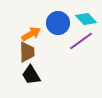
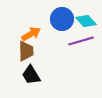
cyan diamond: moved 2 px down
blue circle: moved 4 px right, 4 px up
purple line: rotated 20 degrees clockwise
brown trapezoid: moved 1 px left, 1 px up
